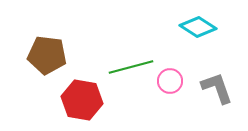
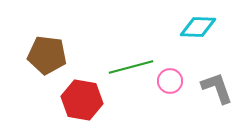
cyan diamond: rotated 30 degrees counterclockwise
